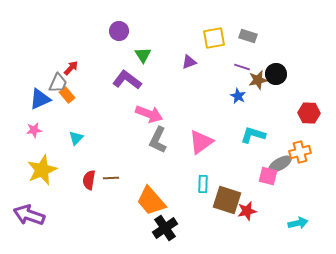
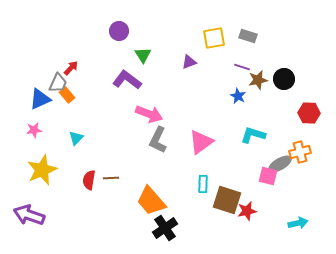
black circle: moved 8 px right, 5 px down
